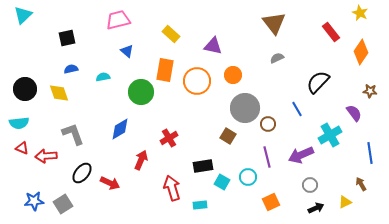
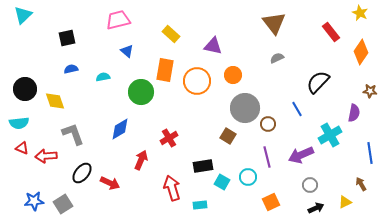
yellow diamond at (59, 93): moved 4 px left, 8 px down
purple semicircle at (354, 113): rotated 48 degrees clockwise
